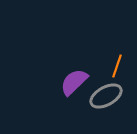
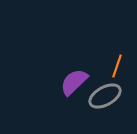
gray ellipse: moved 1 px left
